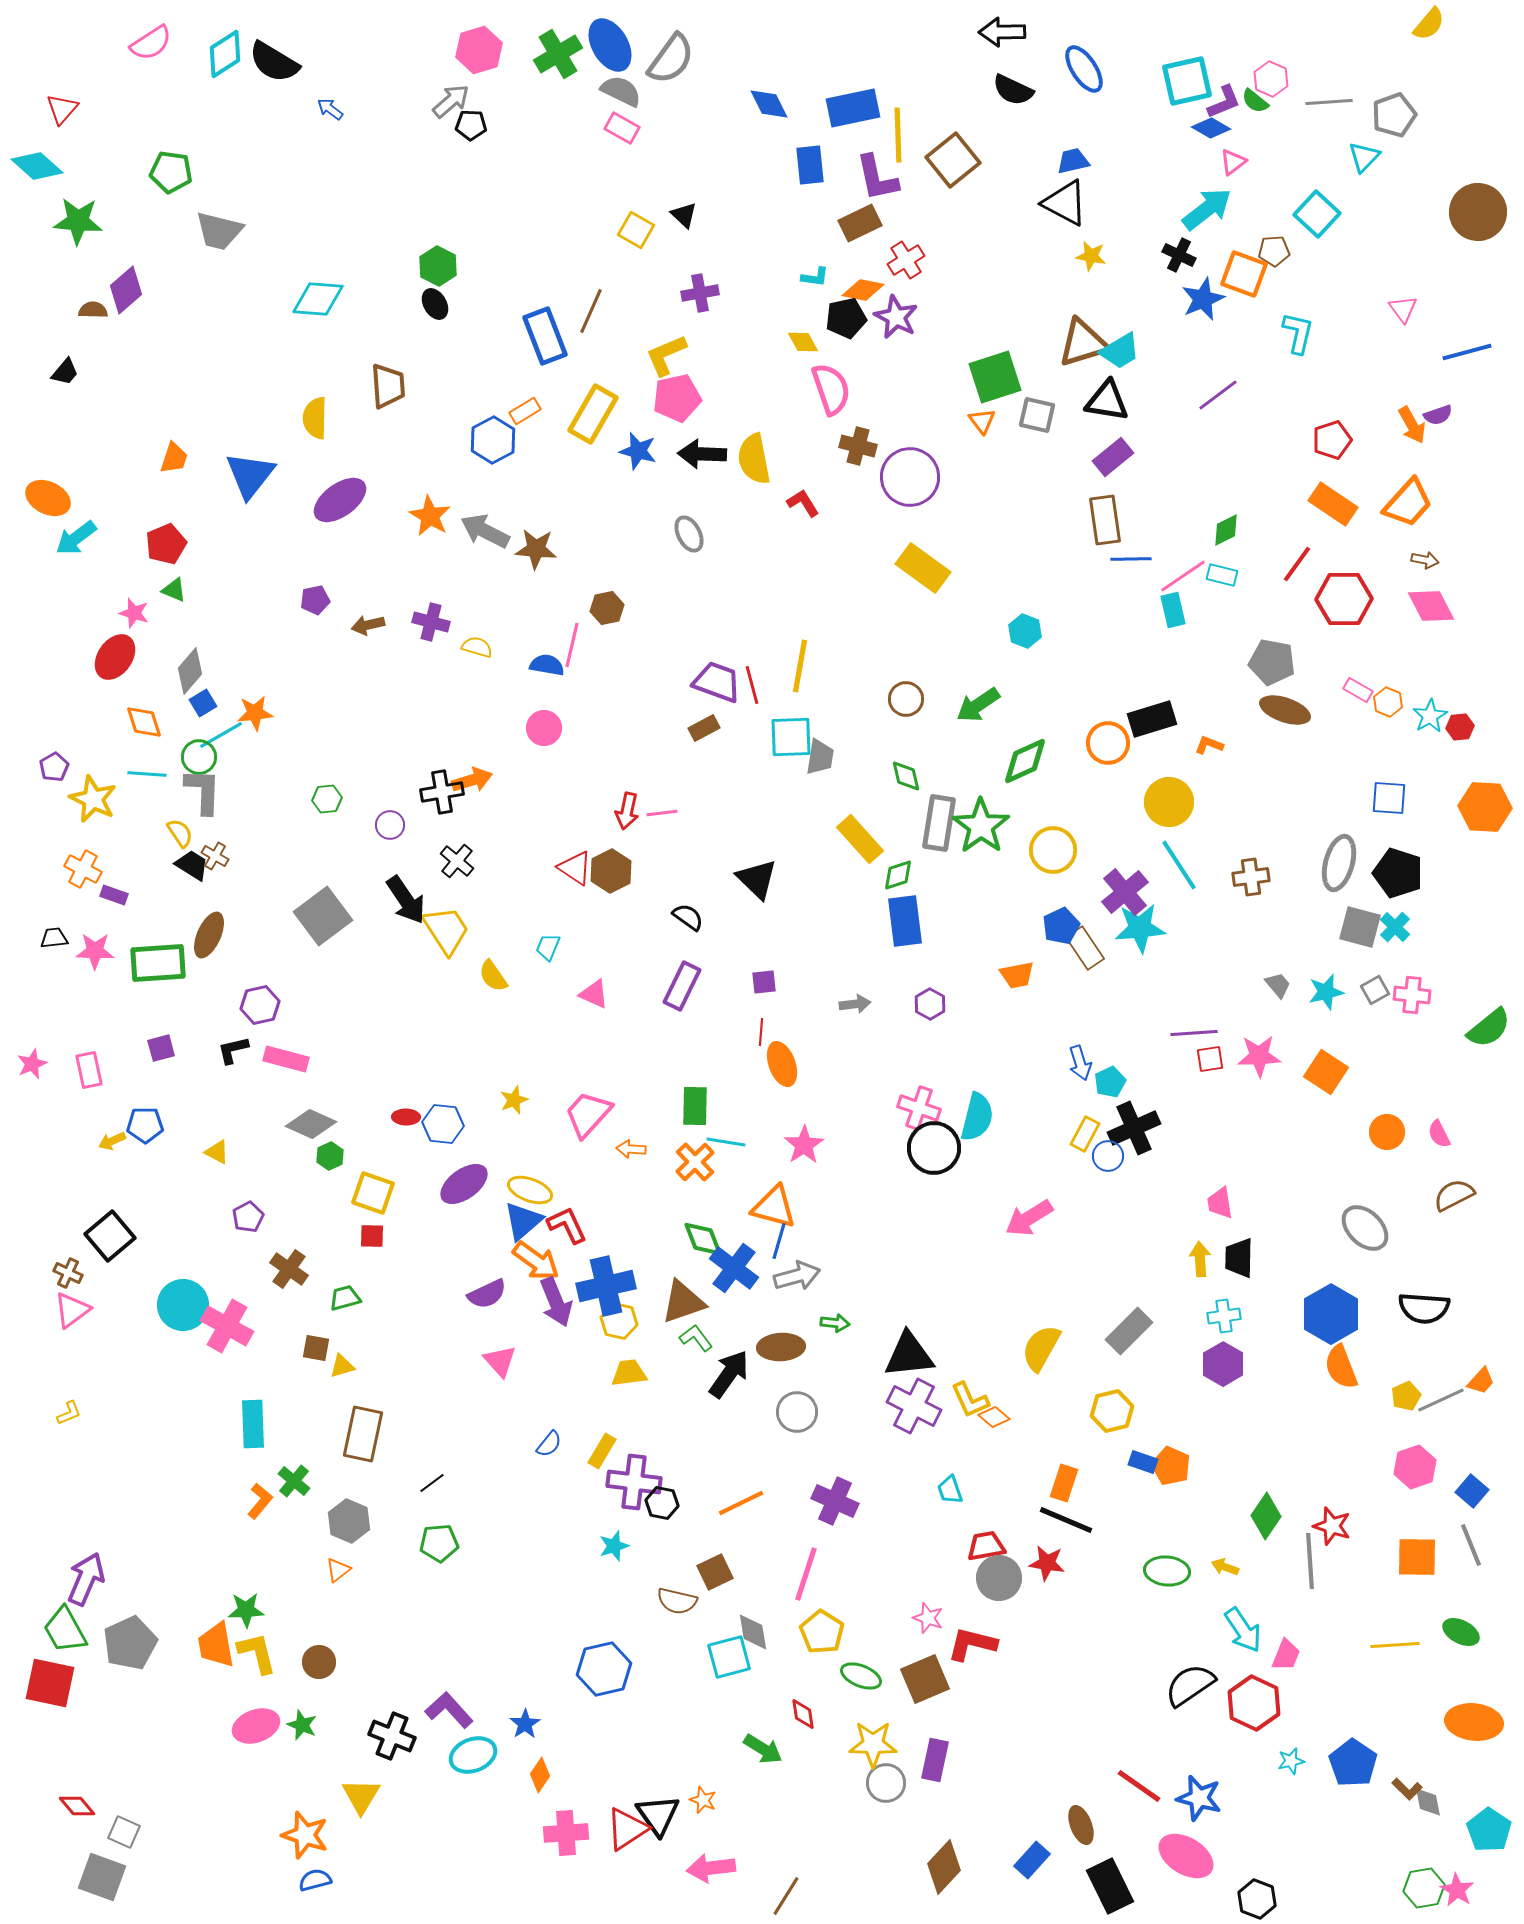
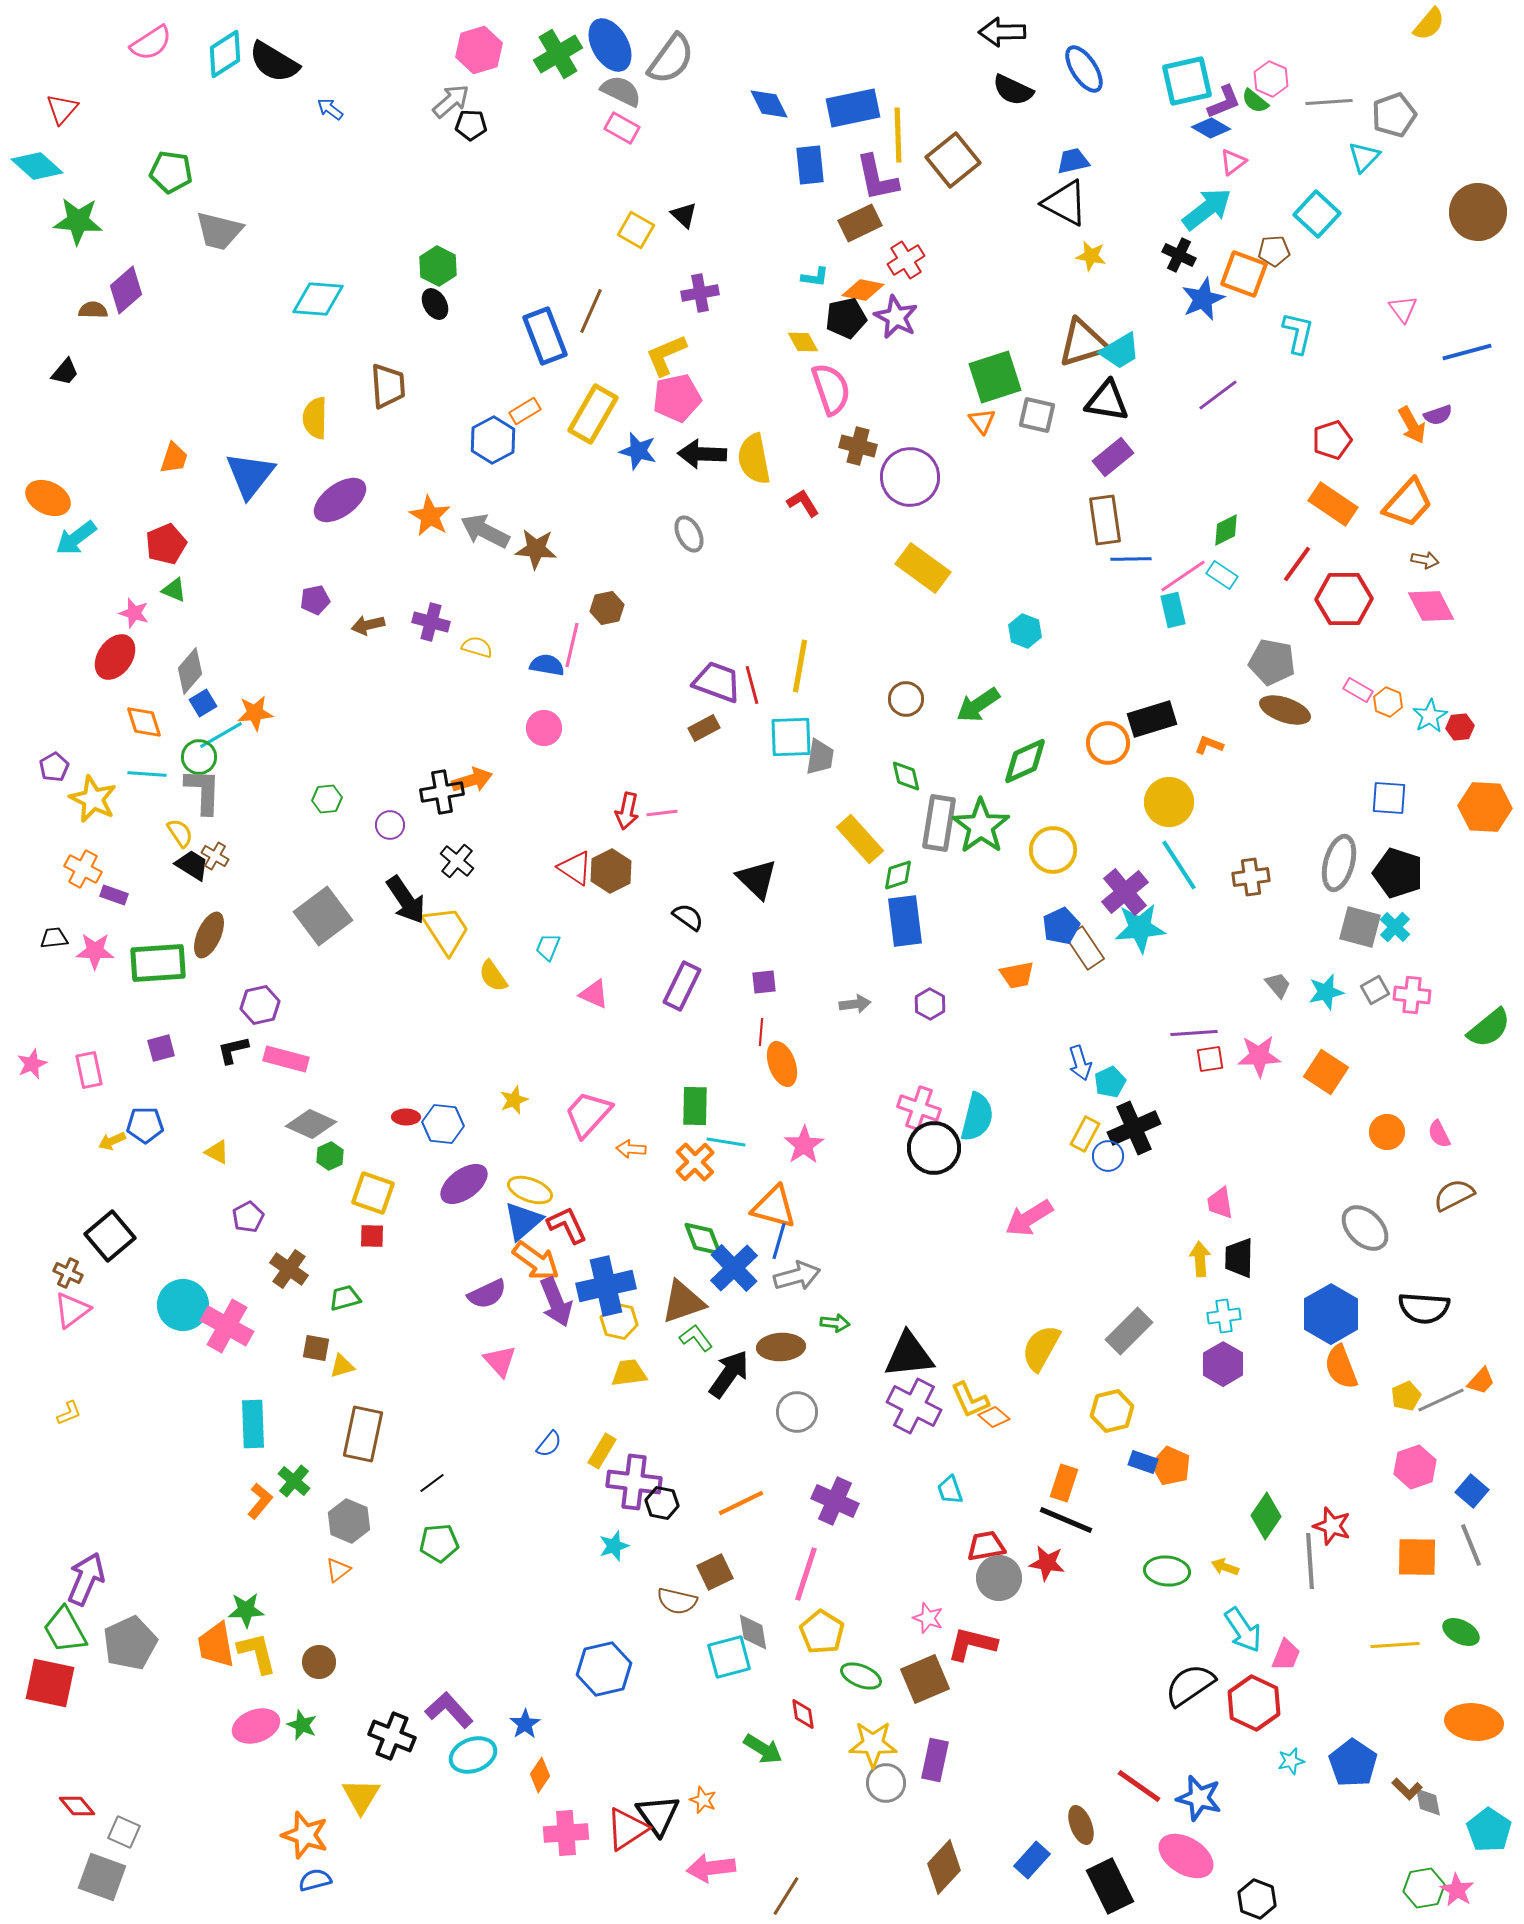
cyan rectangle at (1222, 575): rotated 20 degrees clockwise
blue cross at (734, 1268): rotated 9 degrees clockwise
